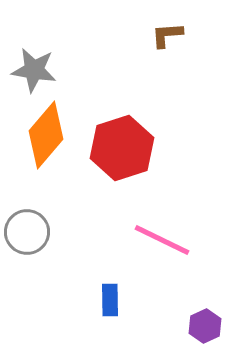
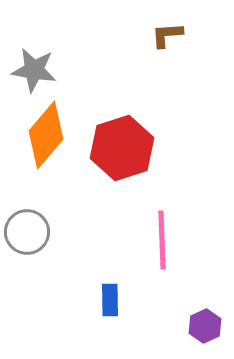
pink line: rotated 62 degrees clockwise
